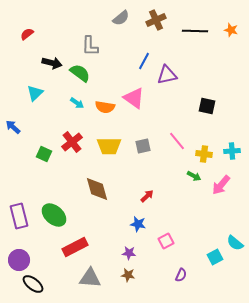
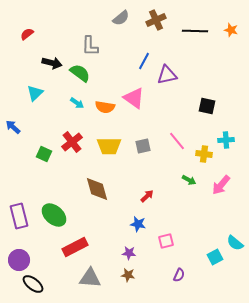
cyan cross: moved 6 px left, 11 px up
green arrow: moved 5 px left, 4 px down
pink square: rotated 14 degrees clockwise
purple semicircle: moved 2 px left
